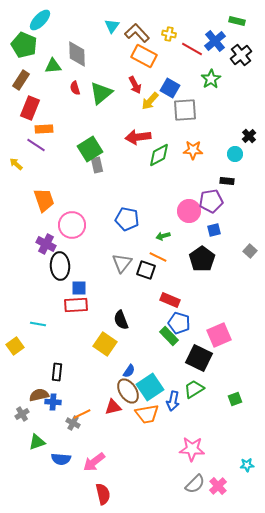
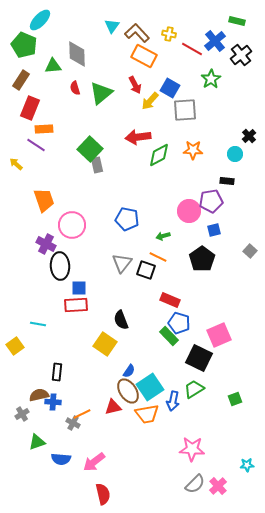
green square at (90, 149): rotated 15 degrees counterclockwise
